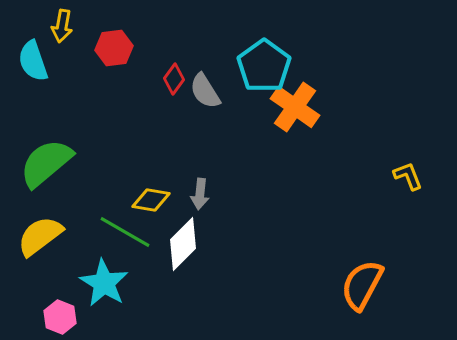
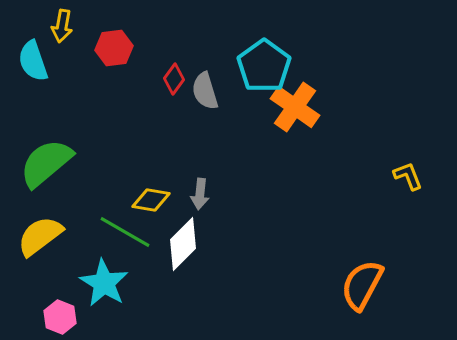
gray semicircle: rotated 15 degrees clockwise
